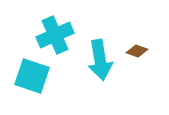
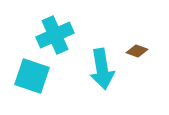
cyan arrow: moved 2 px right, 9 px down
